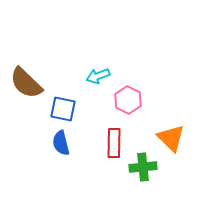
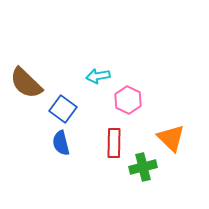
cyan arrow: rotated 10 degrees clockwise
blue square: rotated 24 degrees clockwise
green cross: rotated 8 degrees counterclockwise
